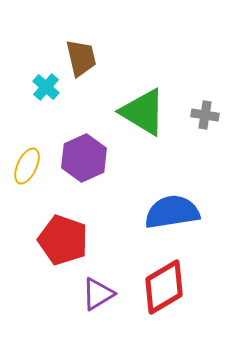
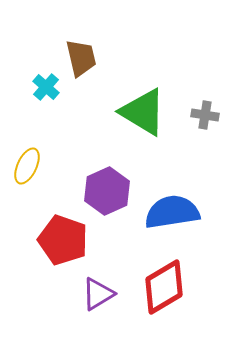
purple hexagon: moved 23 px right, 33 px down
